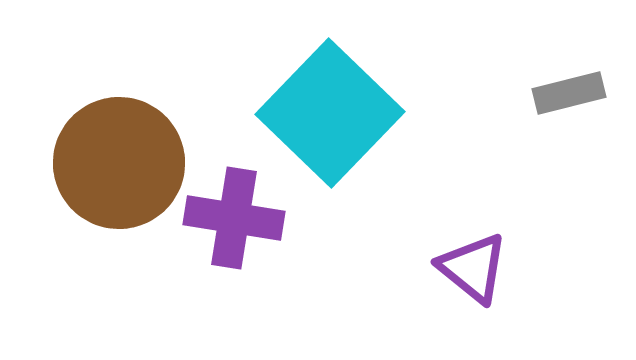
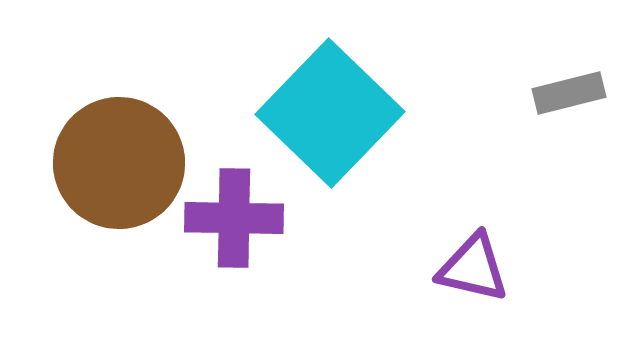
purple cross: rotated 8 degrees counterclockwise
purple triangle: rotated 26 degrees counterclockwise
